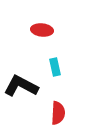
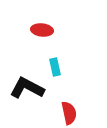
black L-shape: moved 6 px right, 2 px down
red semicircle: moved 11 px right; rotated 15 degrees counterclockwise
